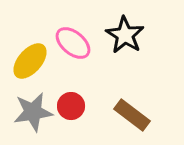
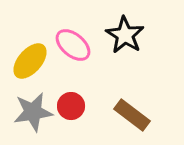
pink ellipse: moved 2 px down
